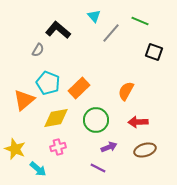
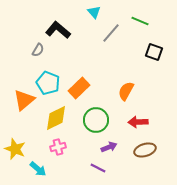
cyan triangle: moved 4 px up
yellow diamond: rotated 16 degrees counterclockwise
